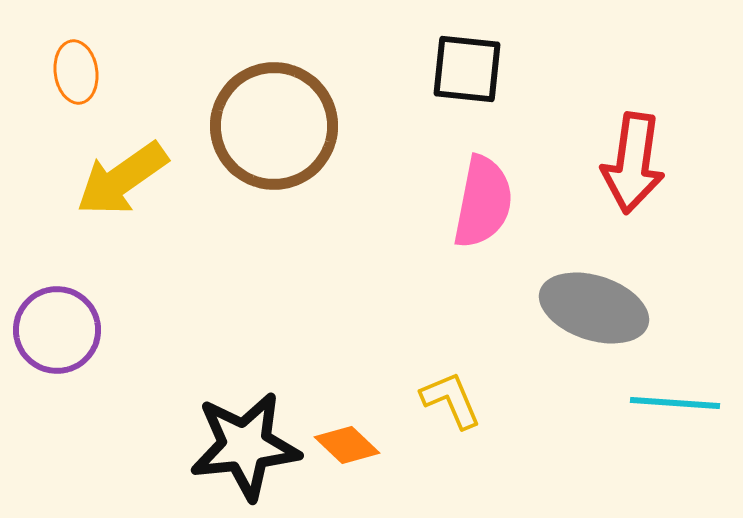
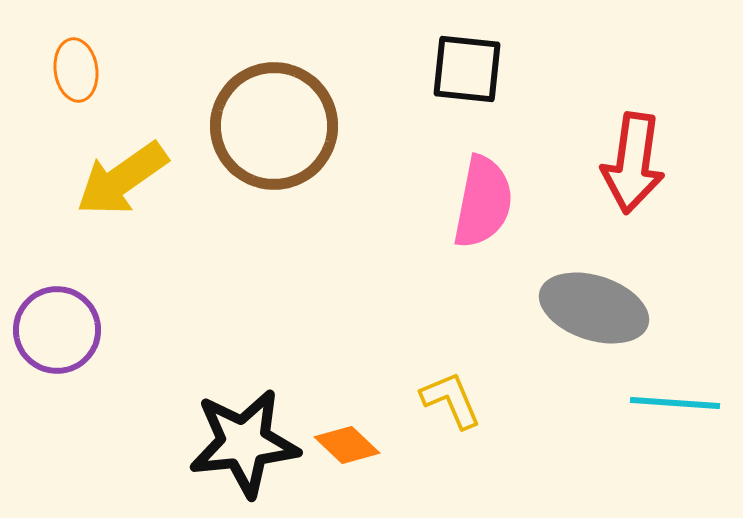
orange ellipse: moved 2 px up
black star: moved 1 px left, 3 px up
